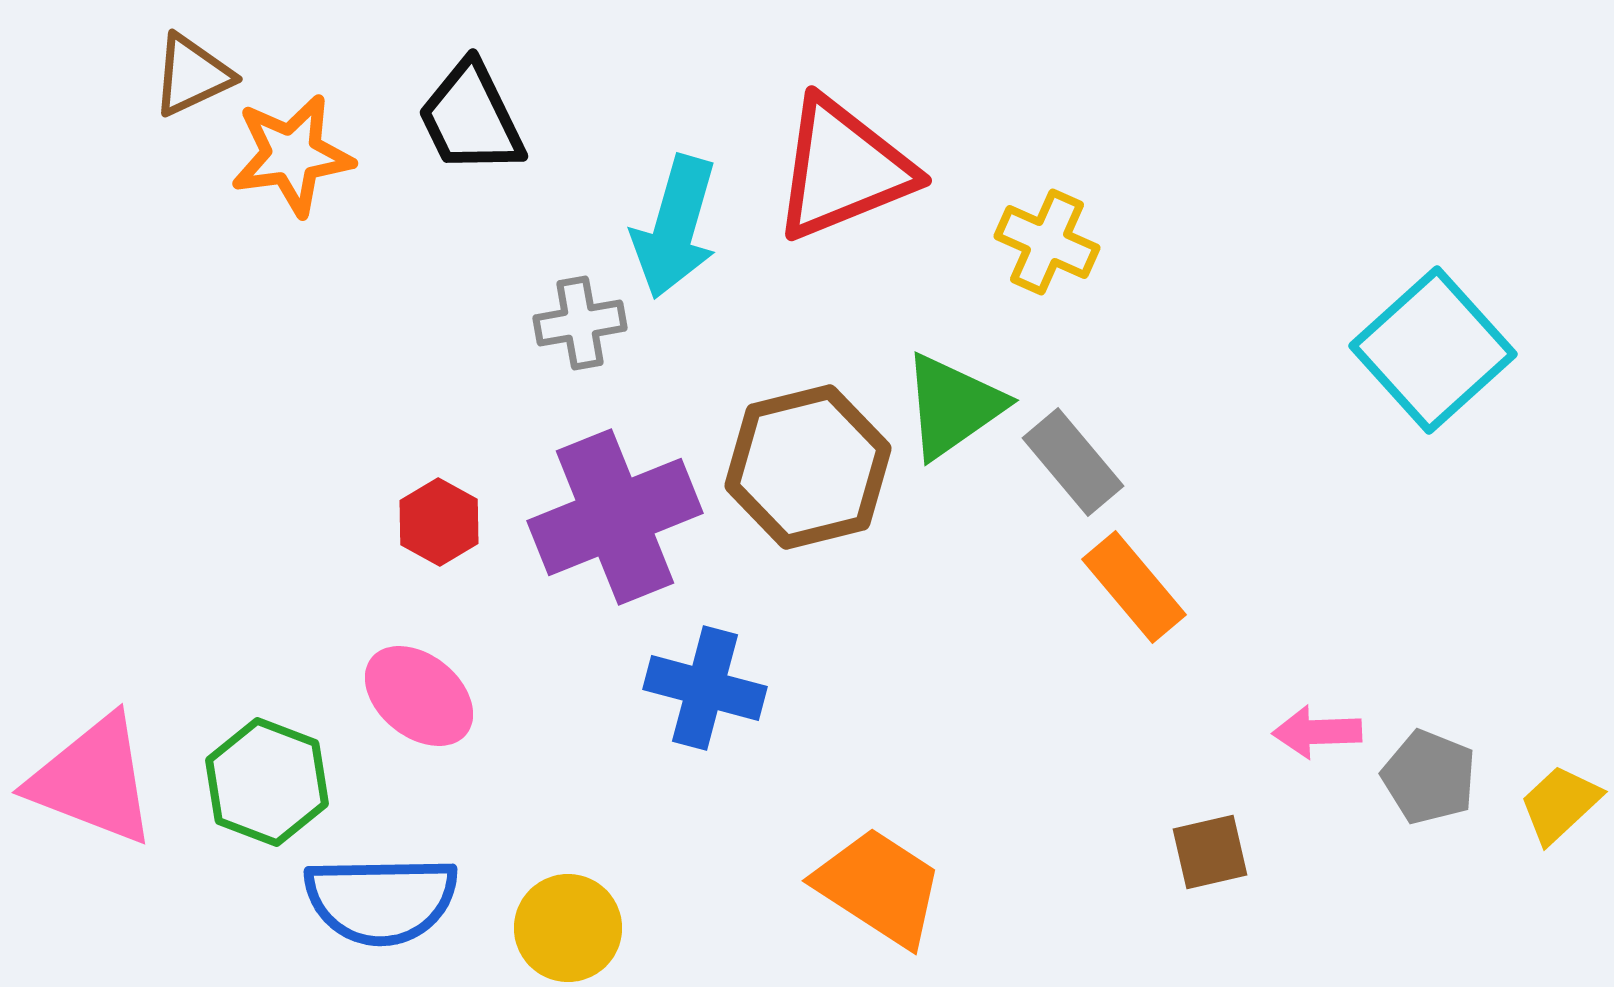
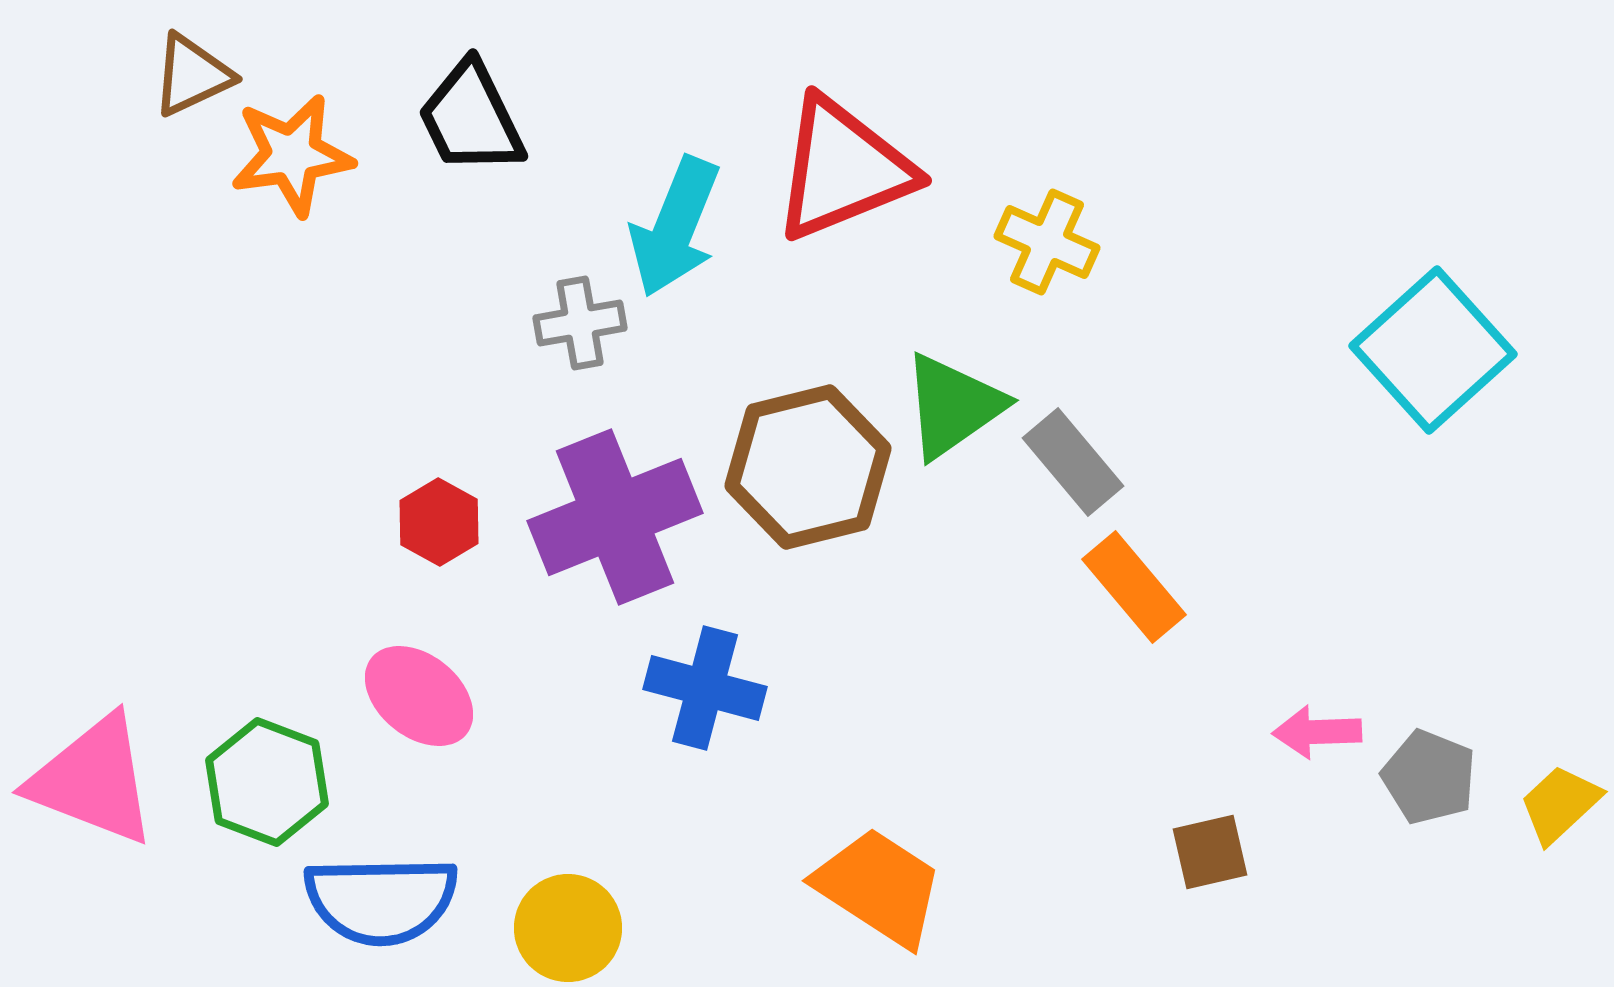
cyan arrow: rotated 6 degrees clockwise
